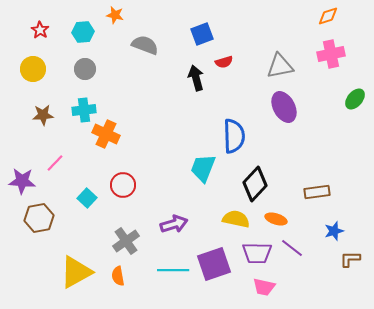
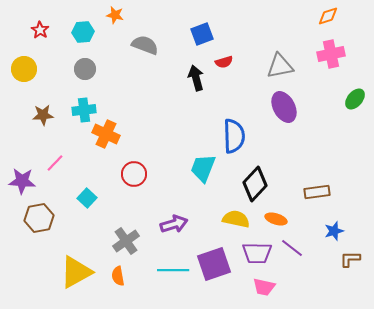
yellow circle: moved 9 px left
red circle: moved 11 px right, 11 px up
